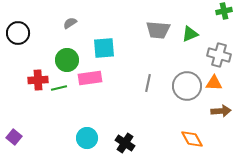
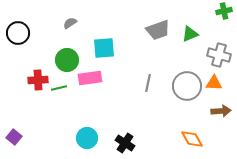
gray trapezoid: rotated 25 degrees counterclockwise
